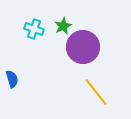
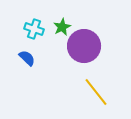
green star: moved 1 px left, 1 px down
purple circle: moved 1 px right, 1 px up
blue semicircle: moved 15 px right, 21 px up; rotated 30 degrees counterclockwise
